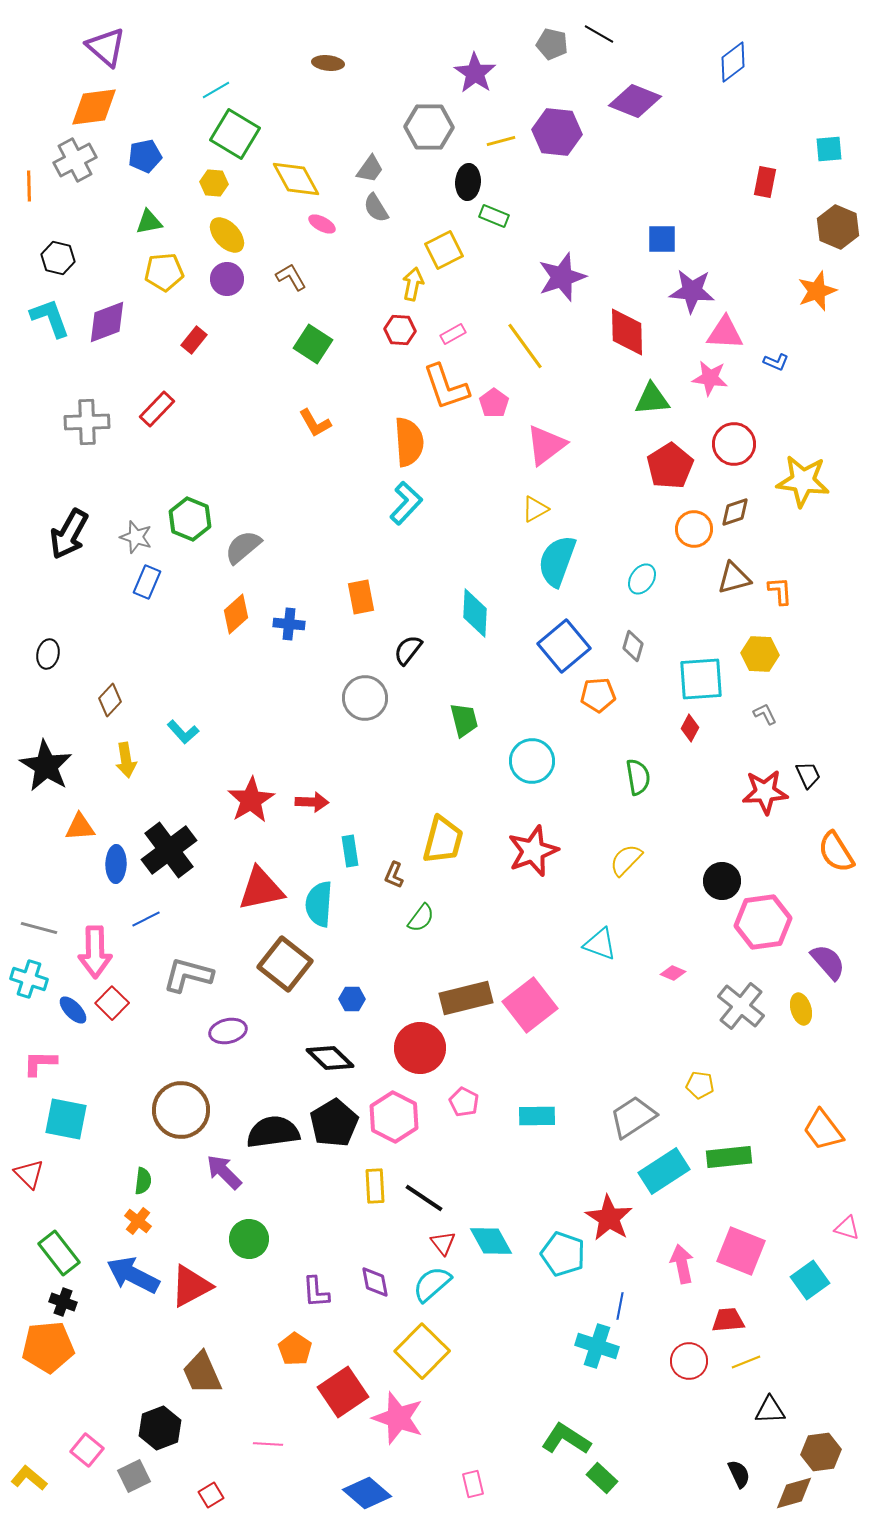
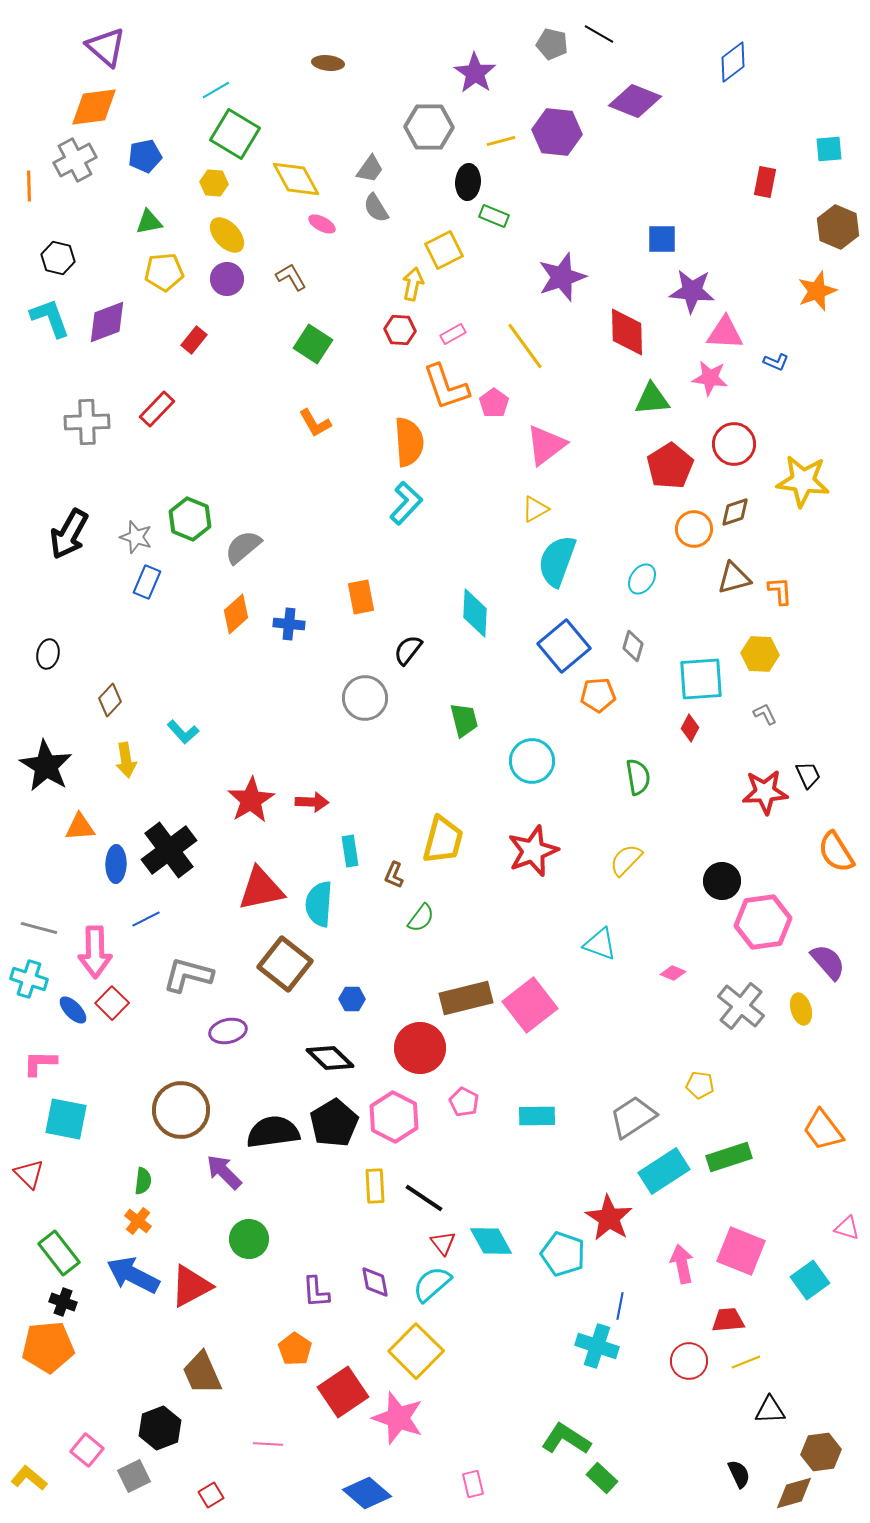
green rectangle at (729, 1157): rotated 12 degrees counterclockwise
yellow square at (422, 1351): moved 6 px left
